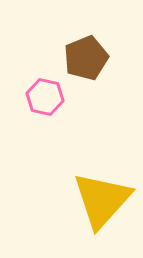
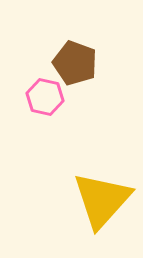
brown pentagon: moved 11 px left, 5 px down; rotated 30 degrees counterclockwise
